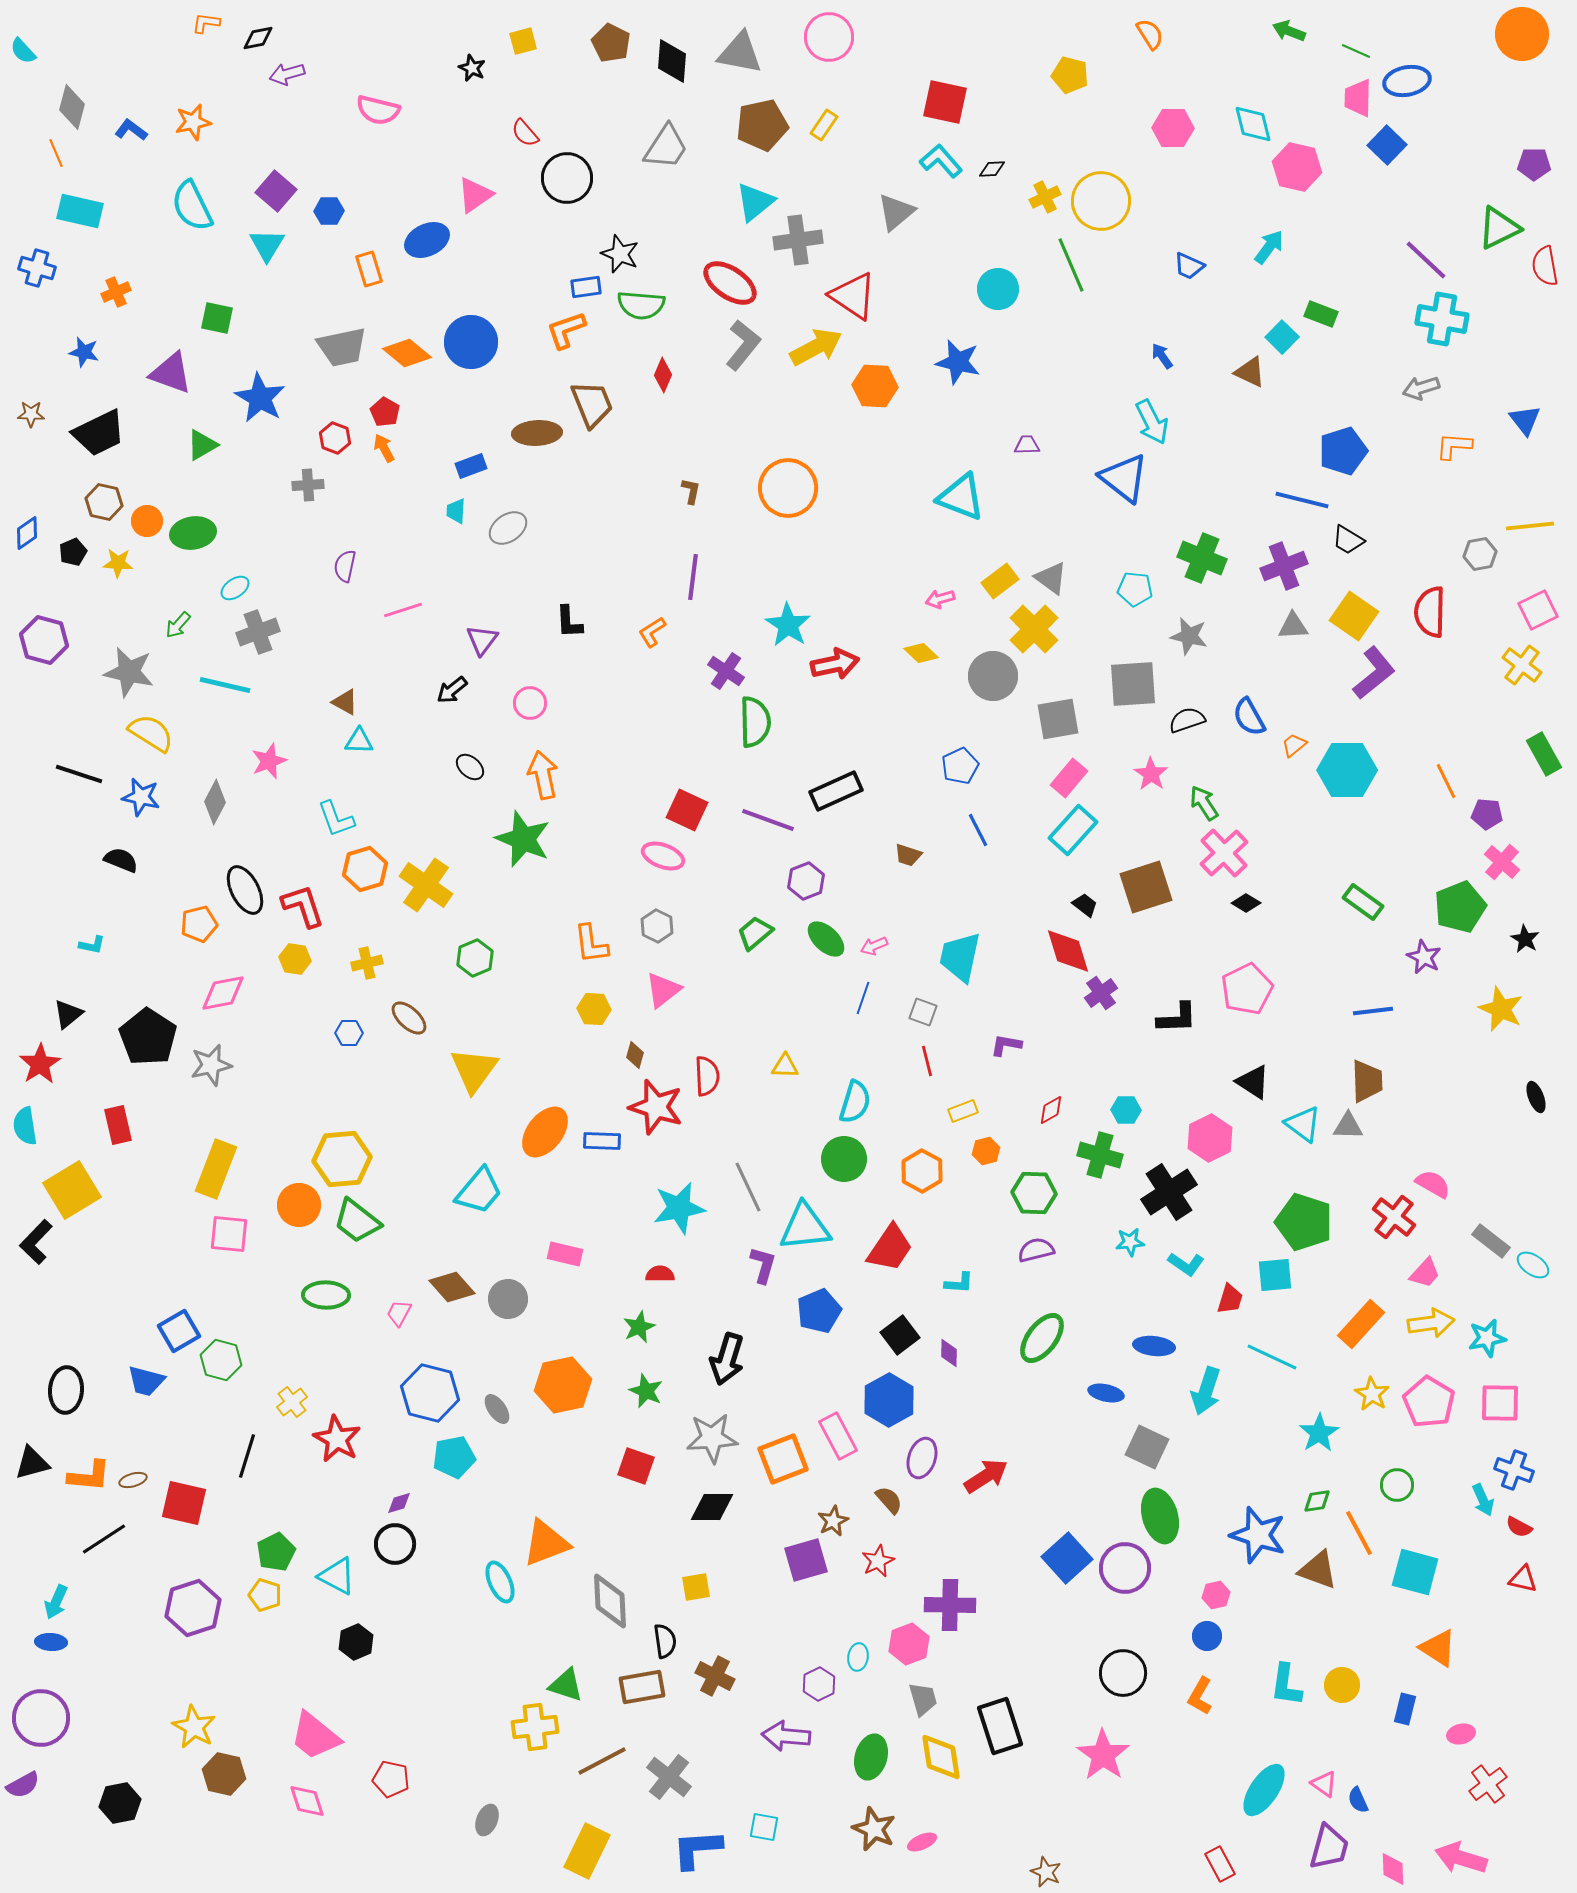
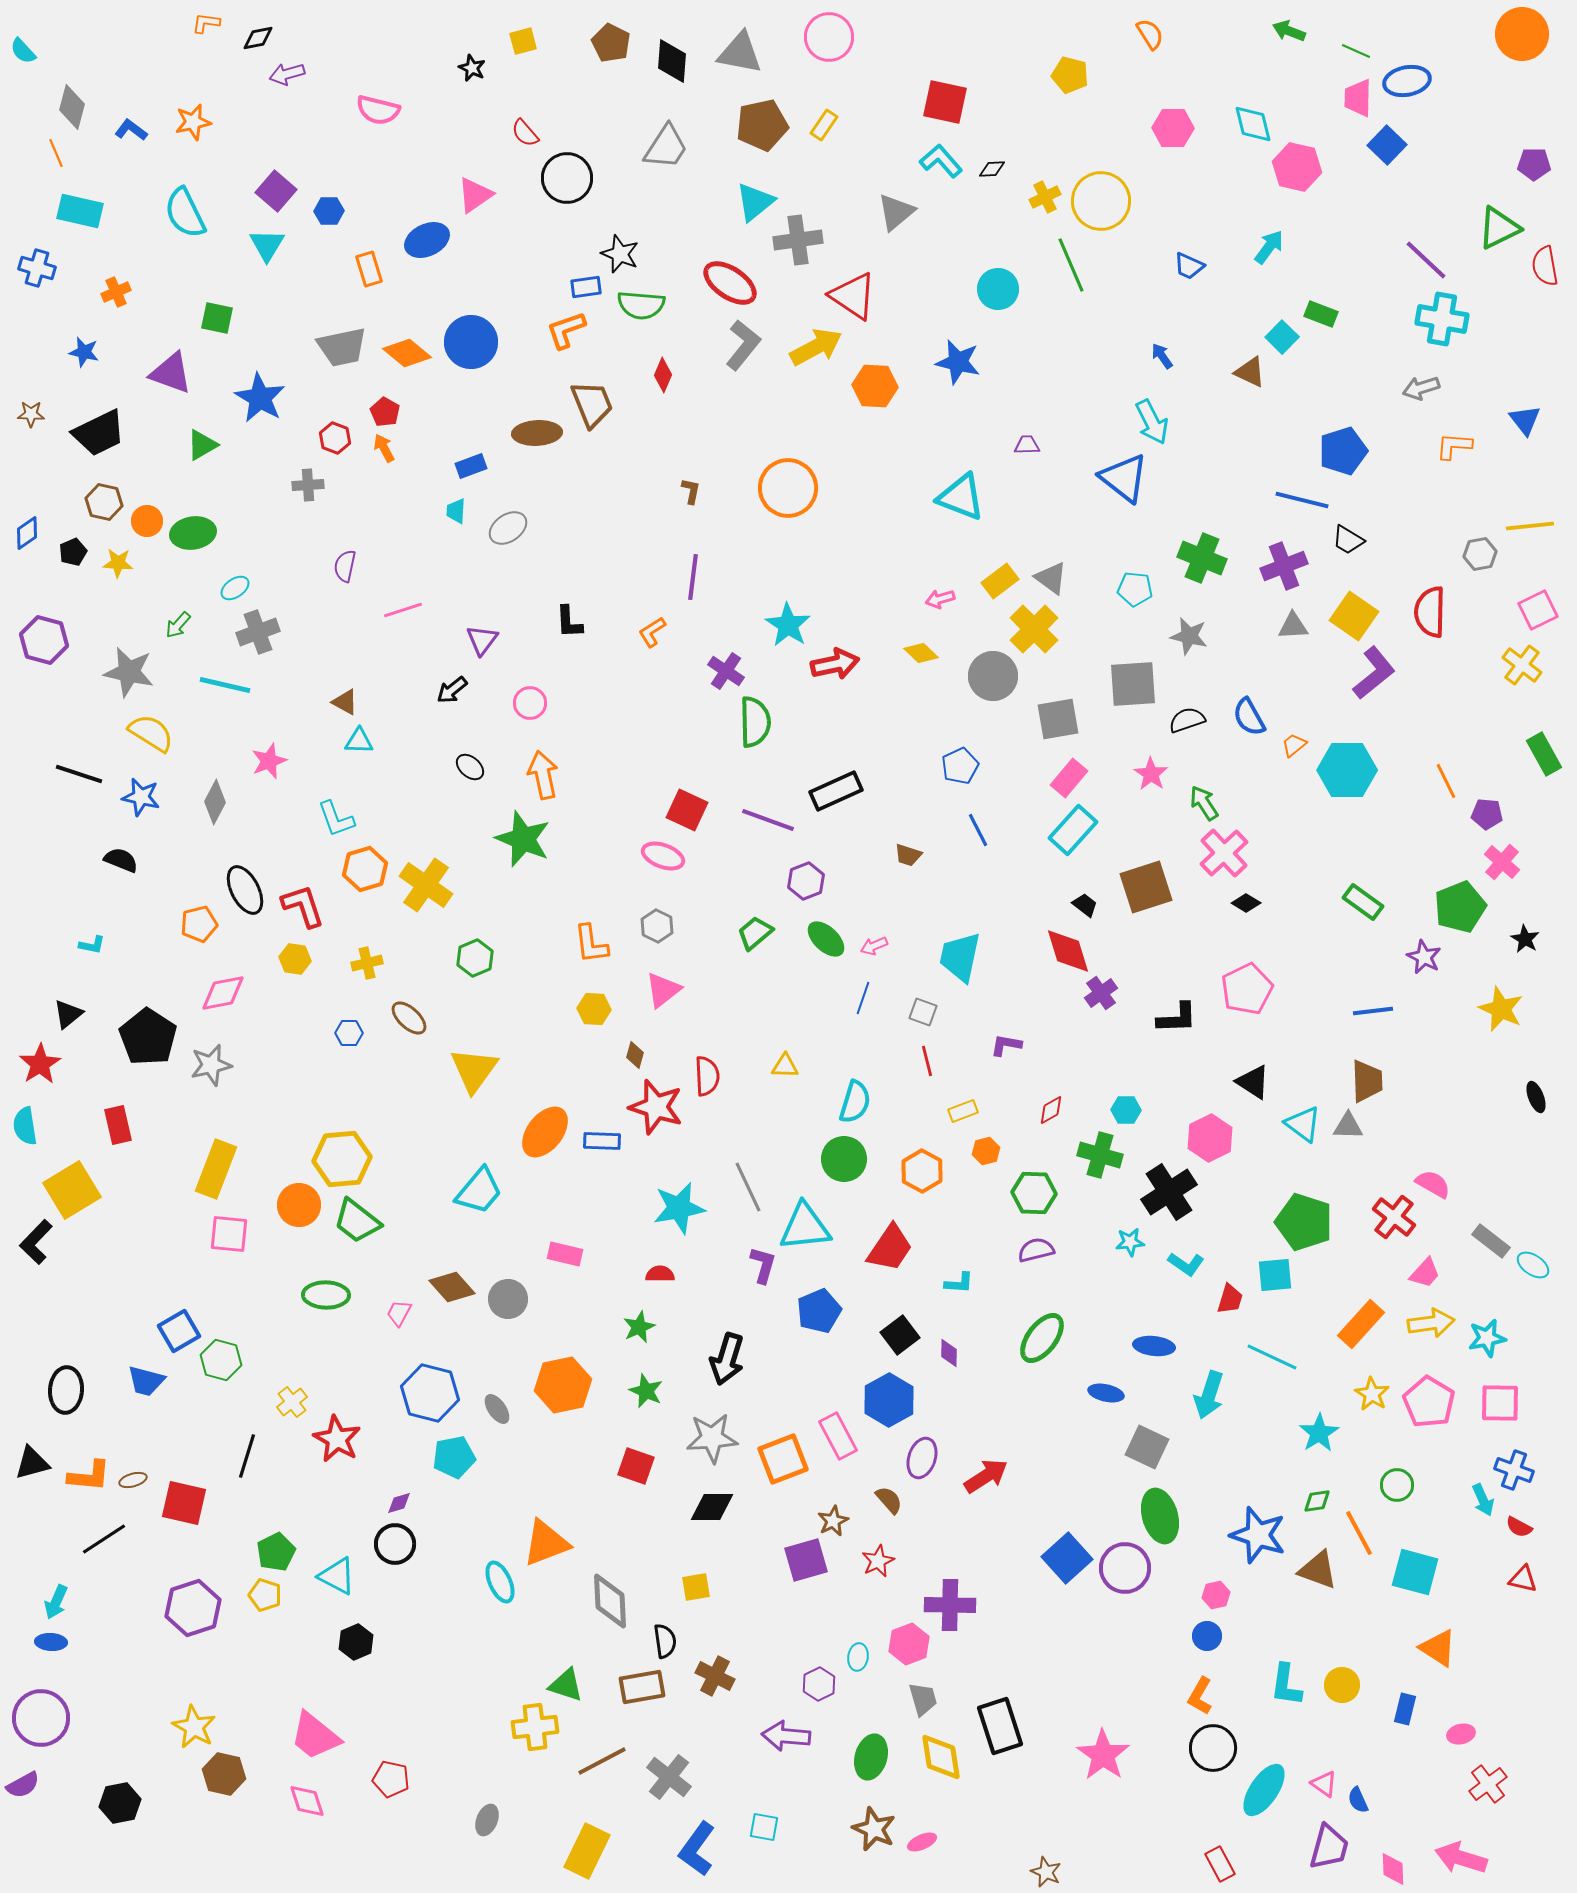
cyan semicircle at (192, 206): moved 7 px left, 7 px down
cyan arrow at (1206, 1391): moved 3 px right, 4 px down
black circle at (1123, 1673): moved 90 px right, 75 px down
blue L-shape at (697, 1849): rotated 50 degrees counterclockwise
